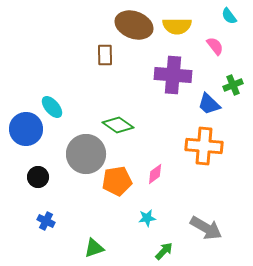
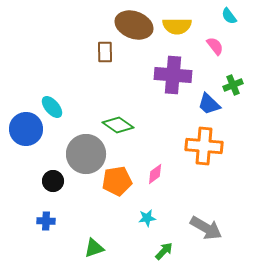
brown rectangle: moved 3 px up
black circle: moved 15 px right, 4 px down
blue cross: rotated 24 degrees counterclockwise
